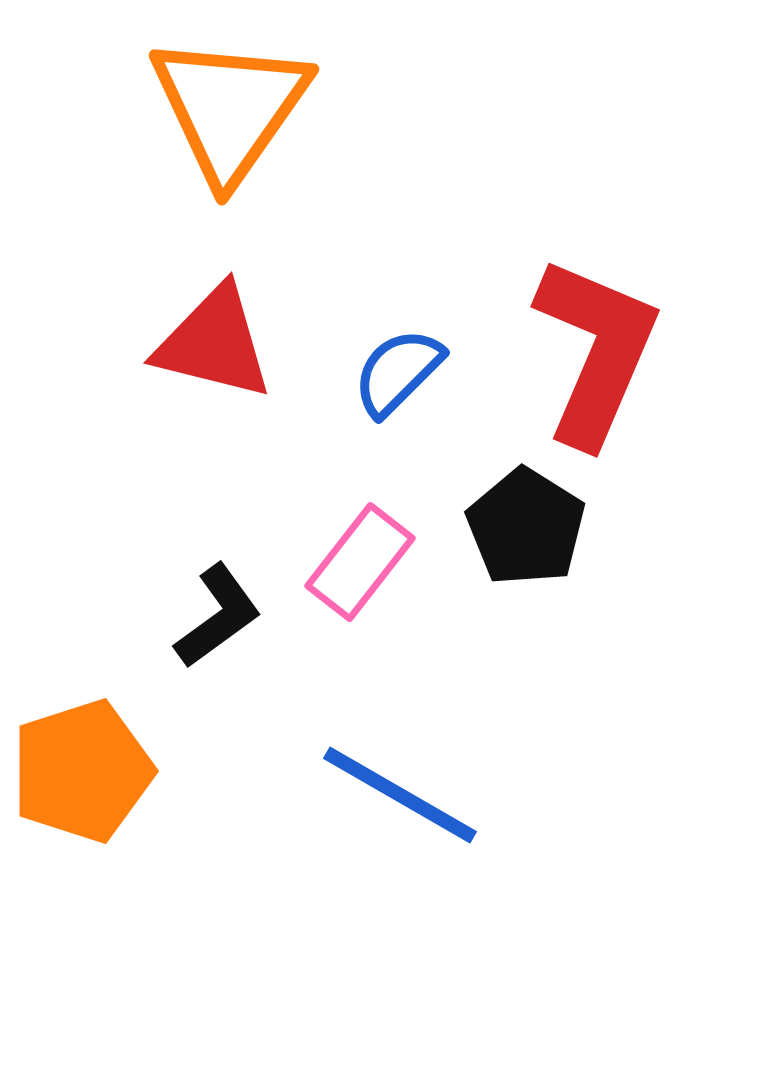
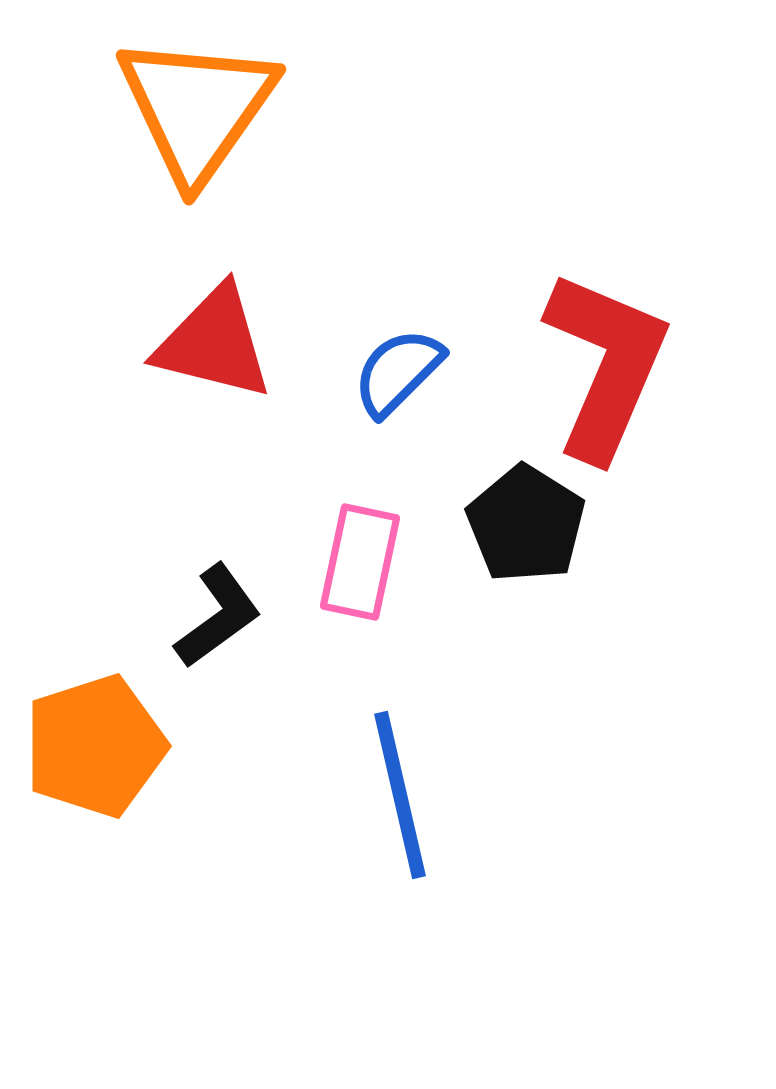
orange triangle: moved 33 px left
red L-shape: moved 10 px right, 14 px down
black pentagon: moved 3 px up
pink rectangle: rotated 26 degrees counterclockwise
orange pentagon: moved 13 px right, 25 px up
blue line: rotated 47 degrees clockwise
